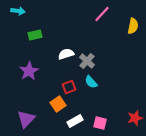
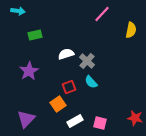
yellow semicircle: moved 2 px left, 4 px down
red star: rotated 28 degrees clockwise
